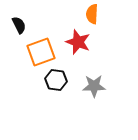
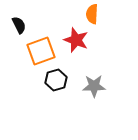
red star: moved 2 px left, 2 px up
orange square: moved 1 px up
black hexagon: rotated 25 degrees counterclockwise
